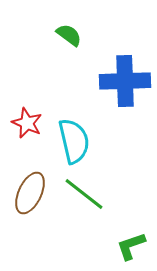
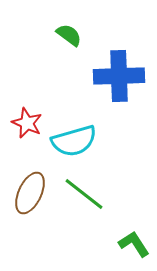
blue cross: moved 6 px left, 5 px up
cyan semicircle: rotated 87 degrees clockwise
green L-shape: moved 3 px right, 2 px up; rotated 76 degrees clockwise
